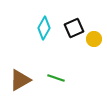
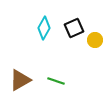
yellow circle: moved 1 px right, 1 px down
green line: moved 3 px down
